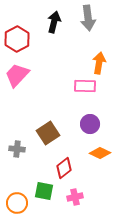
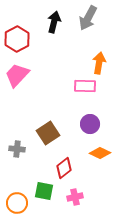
gray arrow: rotated 35 degrees clockwise
